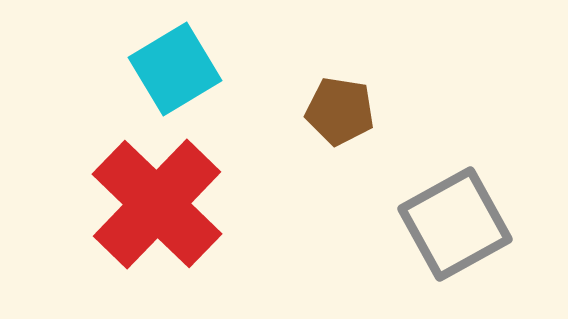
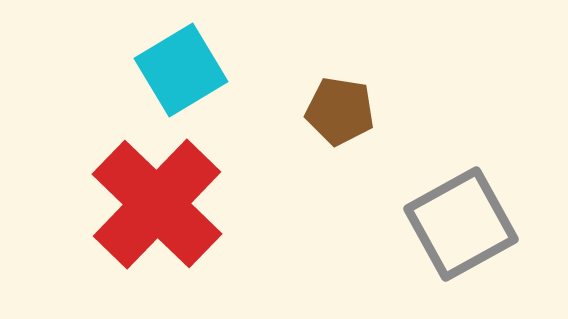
cyan square: moved 6 px right, 1 px down
gray square: moved 6 px right
